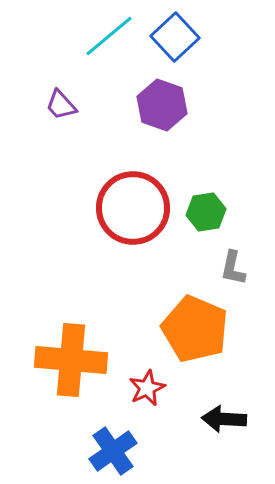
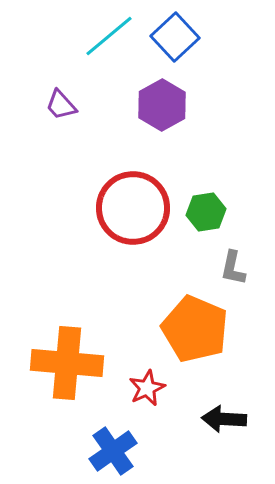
purple hexagon: rotated 12 degrees clockwise
orange cross: moved 4 px left, 3 px down
